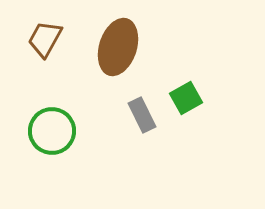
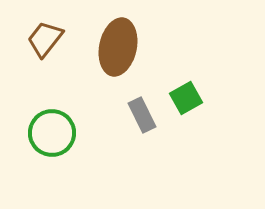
brown trapezoid: rotated 9 degrees clockwise
brown ellipse: rotated 6 degrees counterclockwise
green circle: moved 2 px down
